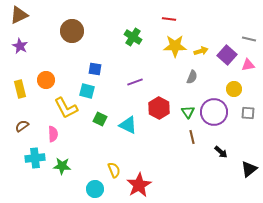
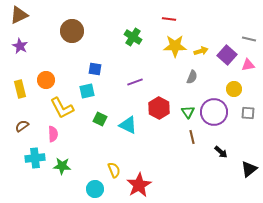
cyan square: rotated 28 degrees counterclockwise
yellow L-shape: moved 4 px left
